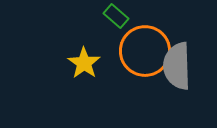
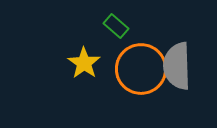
green rectangle: moved 10 px down
orange circle: moved 4 px left, 18 px down
